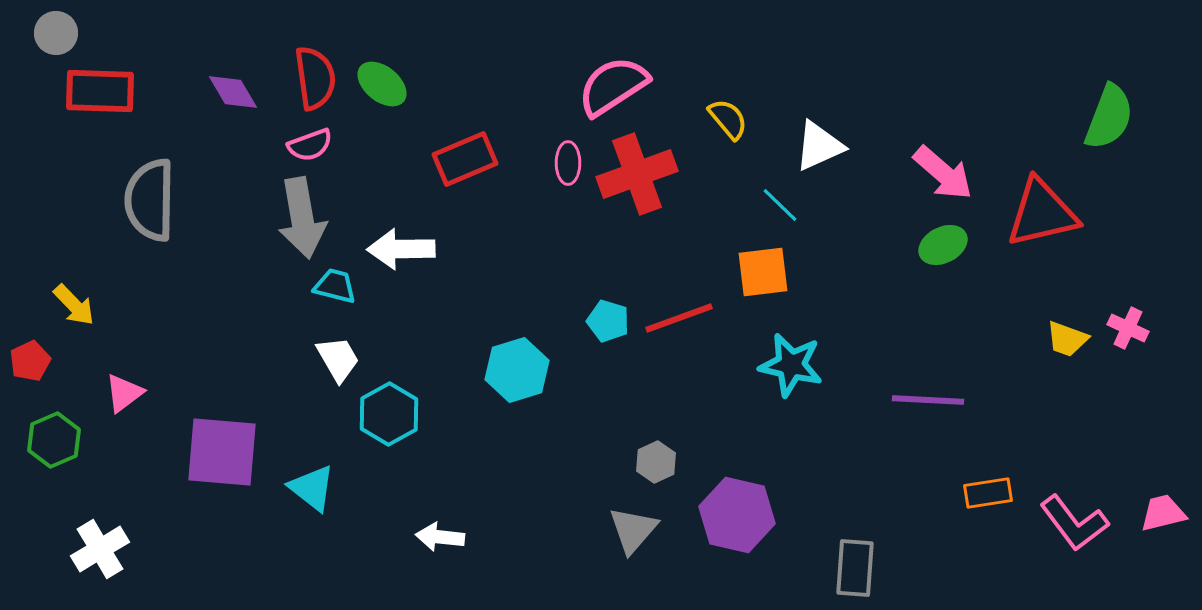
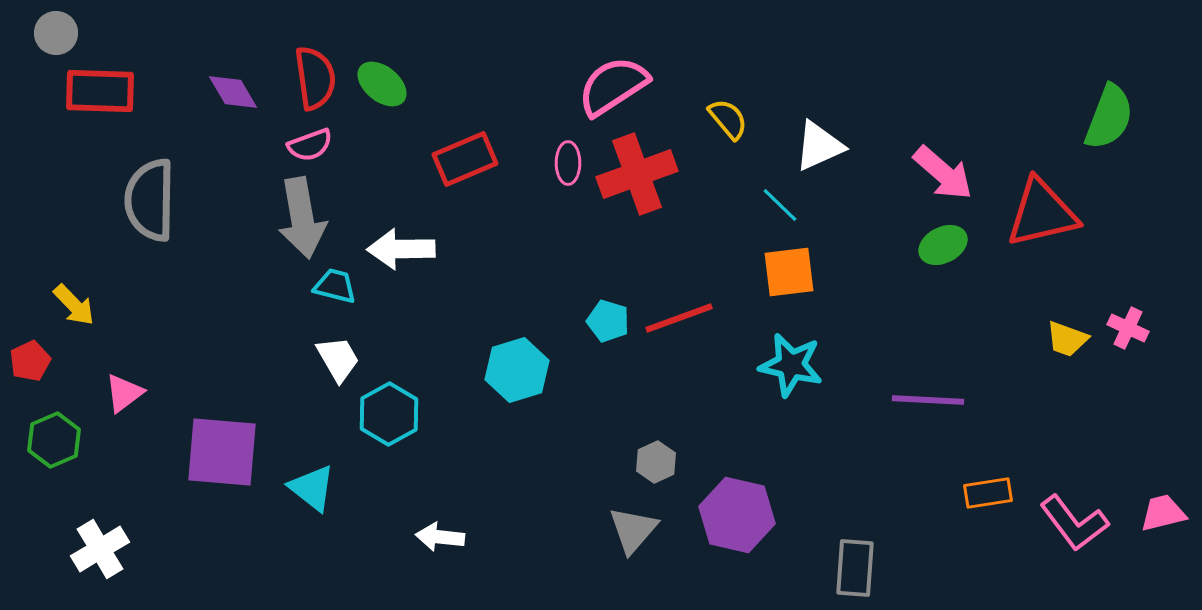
orange square at (763, 272): moved 26 px right
